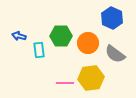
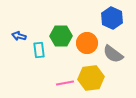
orange circle: moved 1 px left
gray semicircle: moved 2 px left
pink line: rotated 12 degrees counterclockwise
